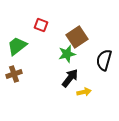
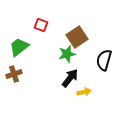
green trapezoid: moved 2 px right, 1 px down
